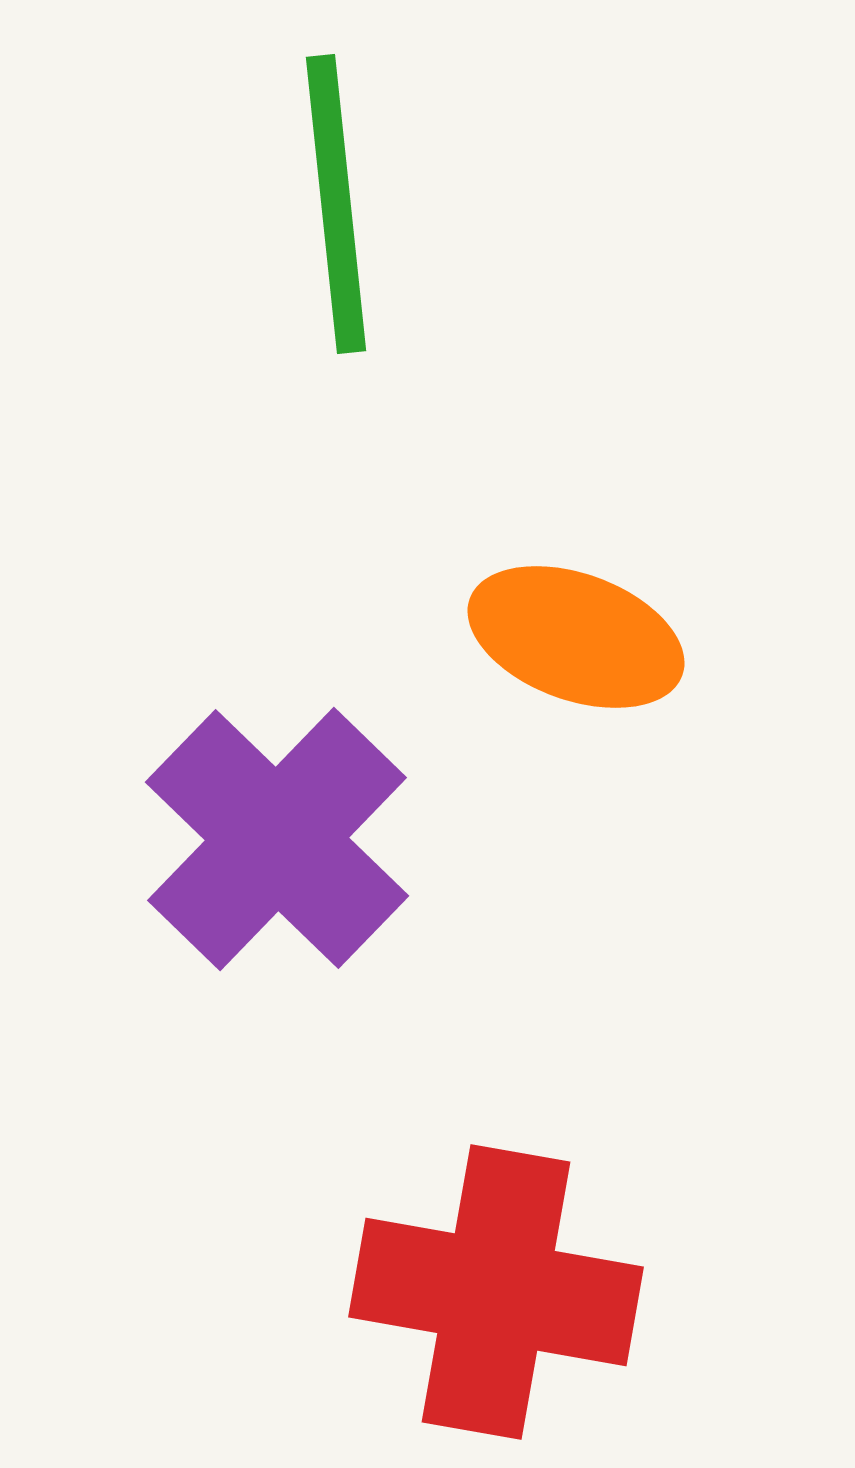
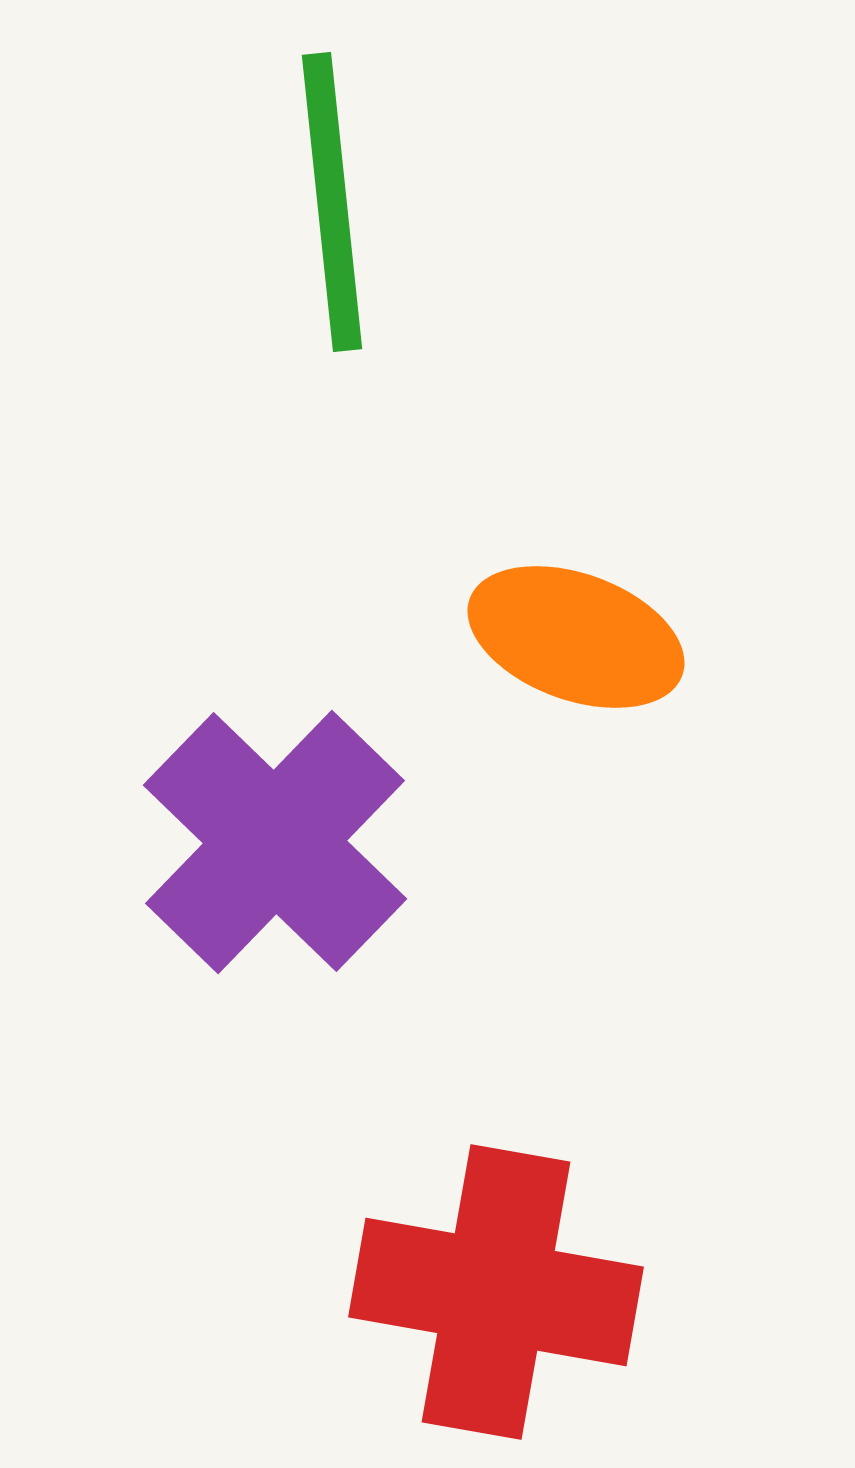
green line: moved 4 px left, 2 px up
purple cross: moved 2 px left, 3 px down
